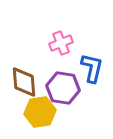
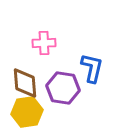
pink cross: moved 17 px left; rotated 20 degrees clockwise
brown diamond: moved 1 px right, 1 px down
yellow hexagon: moved 13 px left
